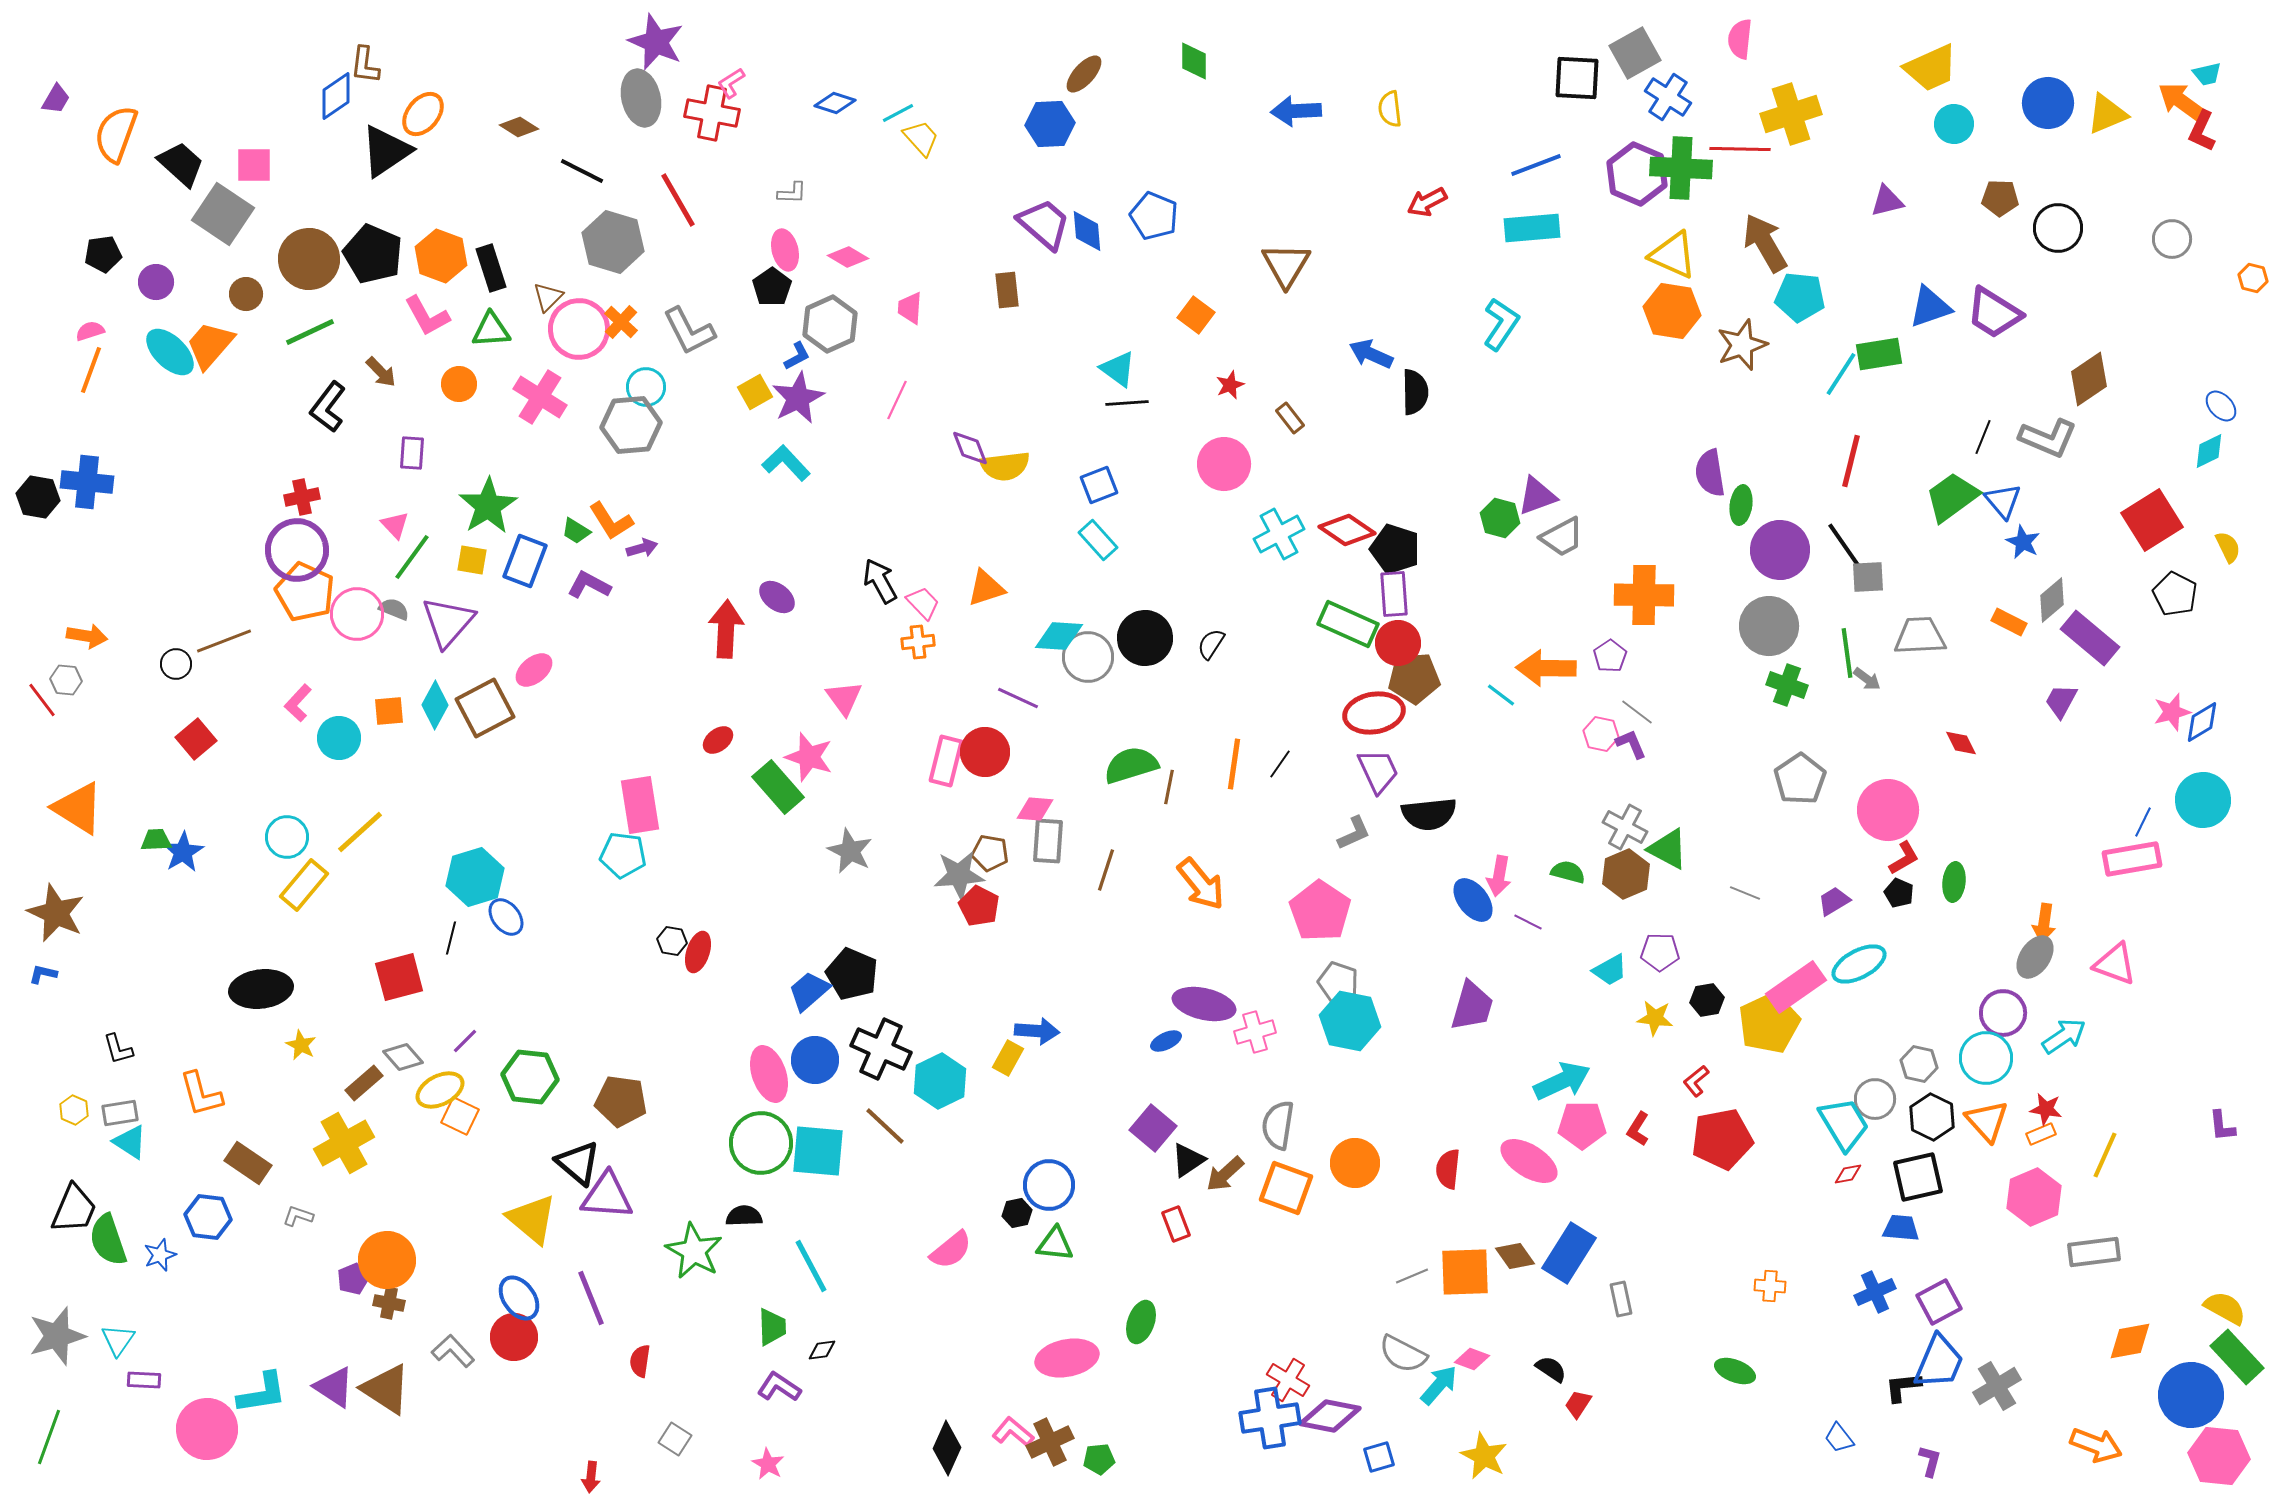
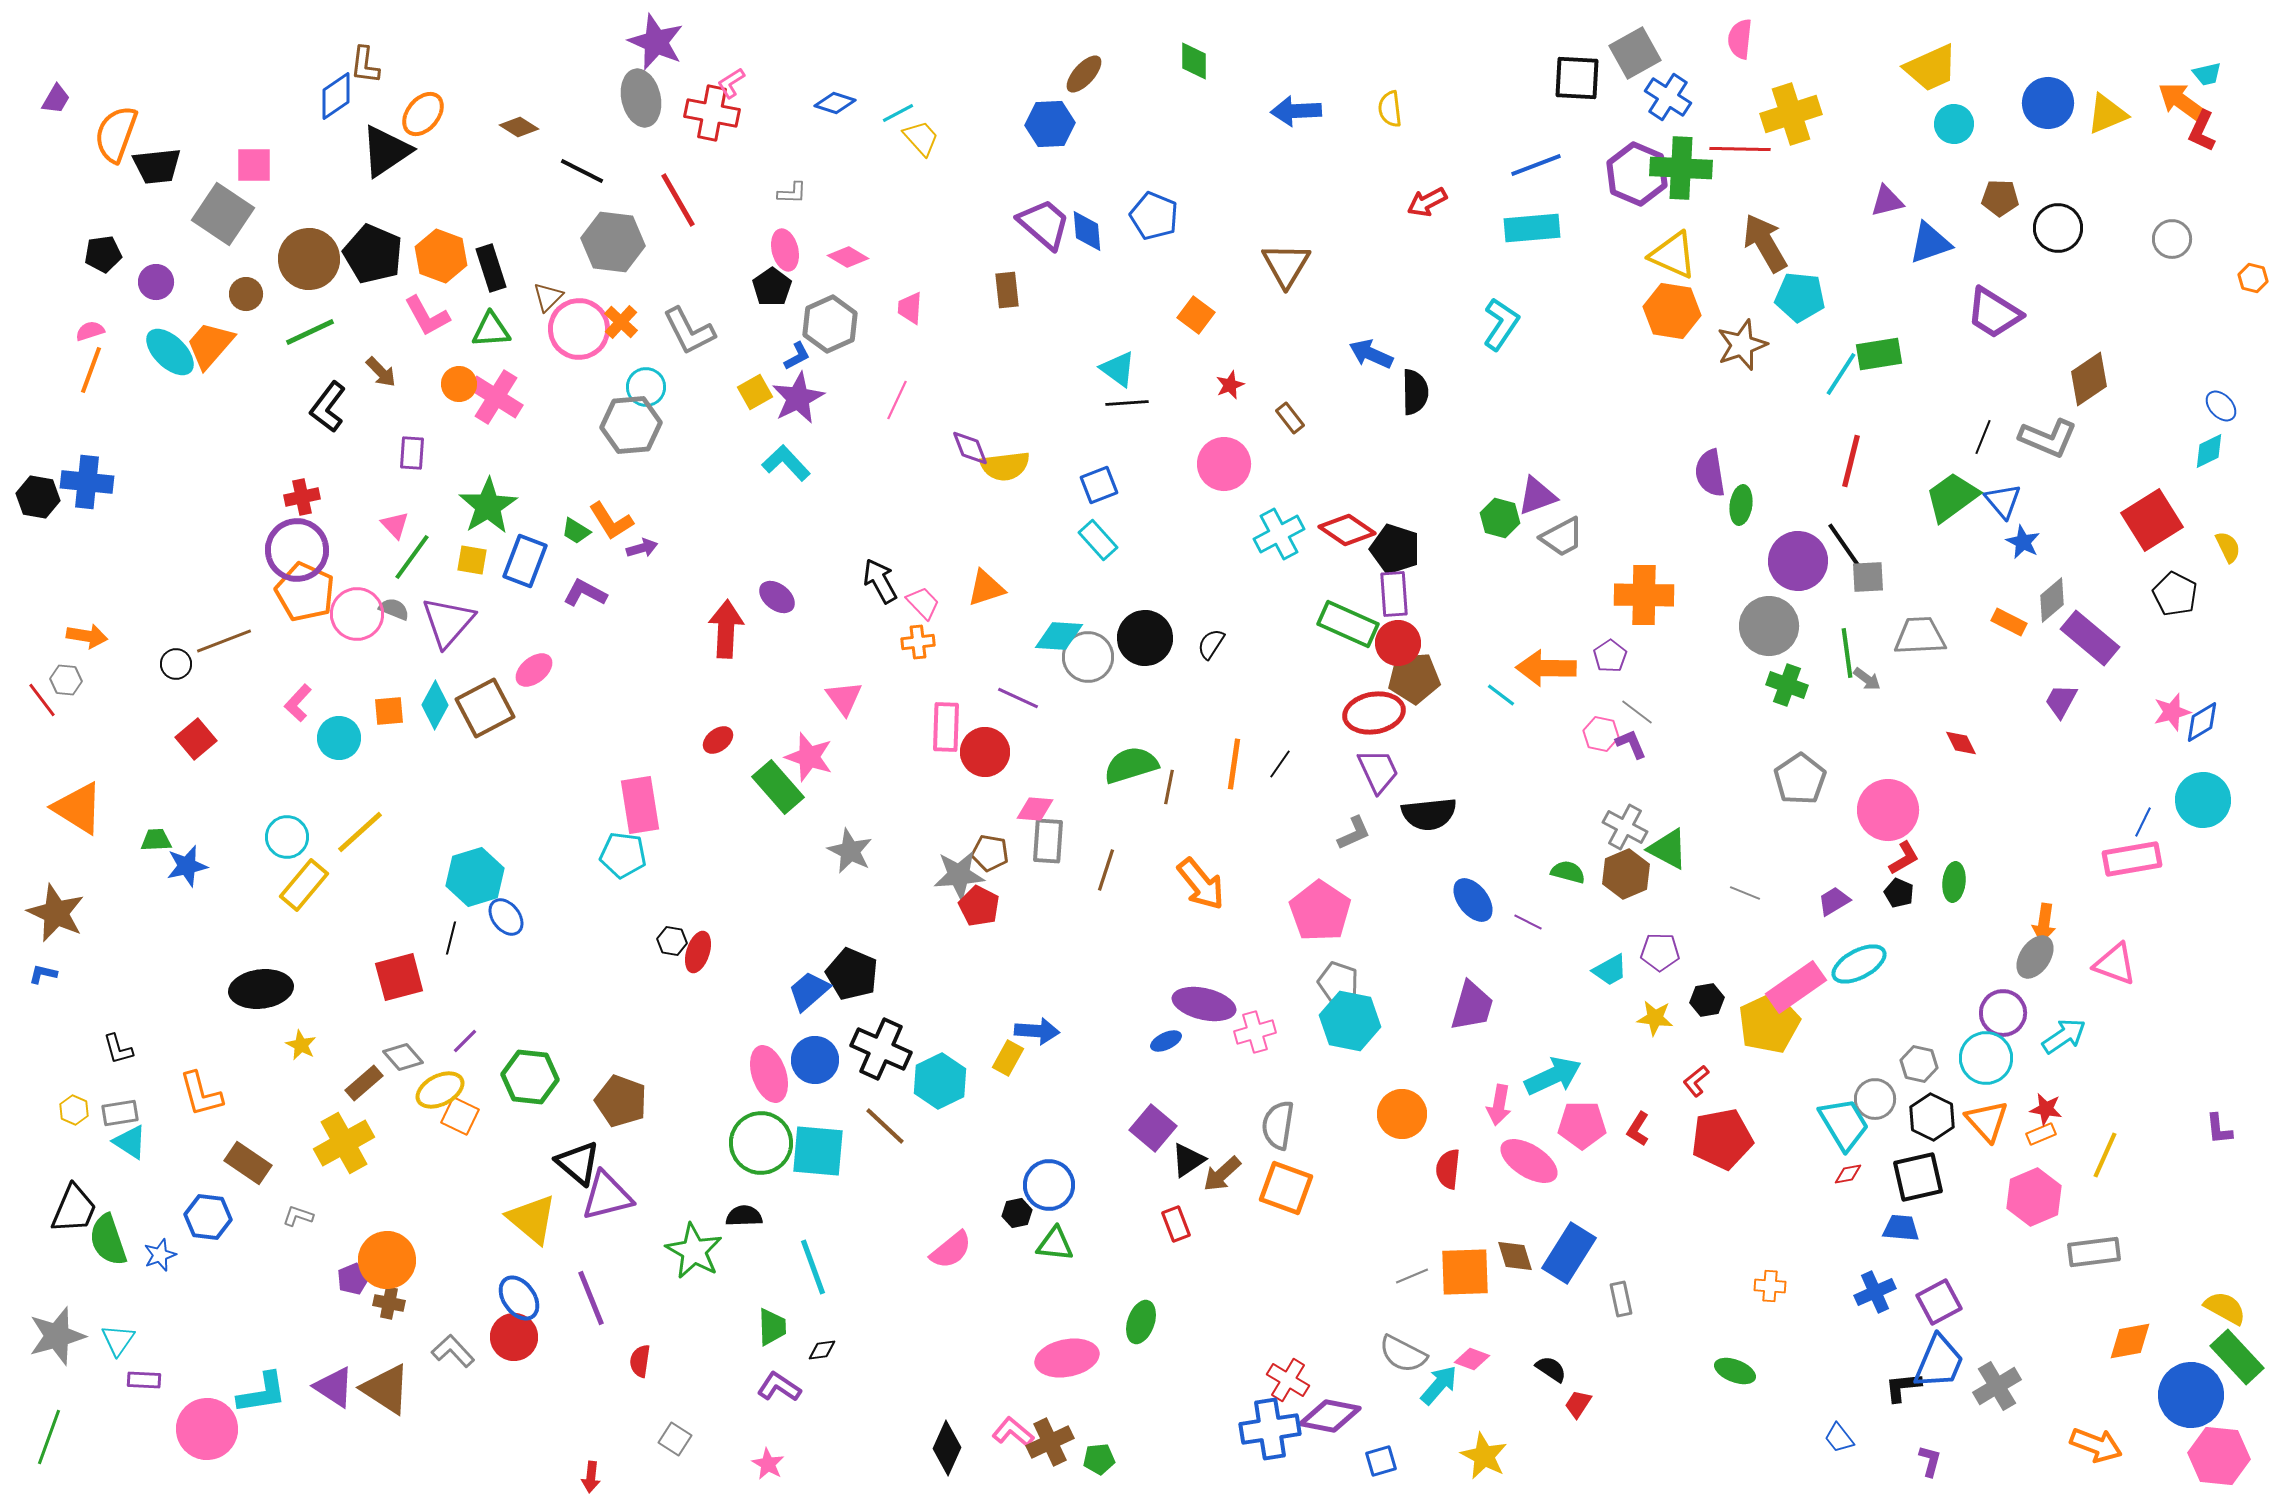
black trapezoid at (181, 164): moved 24 px left, 2 px down; rotated 132 degrees clockwise
gray hexagon at (613, 242): rotated 10 degrees counterclockwise
blue triangle at (1930, 307): moved 64 px up
pink cross at (540, 397): moved 44 px left
purple circle at (1780, 550): moved 18 px right, 11 px down
purple L-shape at (589, 585): moved 4 px left, 8 px down
pink rectangle at (946, 761): moved 34 px up; rotated 12 degrees counterclockwise
blue star at (183, 852): moved 4 px right, 14 px down; rotated 18 degrees clockwise
pink arrow at (1499, 876): moved 229 px down
cyan arrow at (1562, 1081): moved 9 px left, 5 px up
brown pentagon at (621, 1101): rotated 12 degrees clockwise
purple L-shape at (2222, 1126): moved 3 px left, 3 px down
orange circle at (1355, 1163): moved 47 px right, 49 px up
brown arrow at (1225, 1174): moved 3 px left
purple triangle at (607, 1196): rotated 18 degrees counterclockwise
brown diamond at (1515, 1256): rotated 18 degrees clockwise
cyan line at (811, 1266): moved 2 px right, 1 px down; rotated 8 degrees clockwise
blue cross at (1270, 1418): moved 11 px down
blue square at (1379, 1457): moved 2 px right, 4 px down
